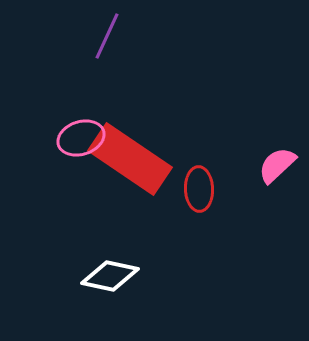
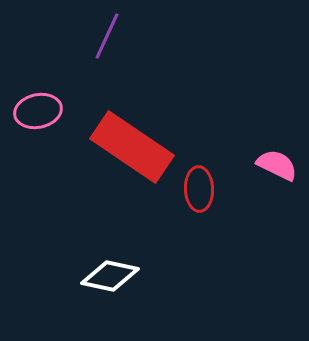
pink ellipse: moved 43 px left, 27 px up; rotated 6 degrees clockwise
red rectangle: moved 2 px right, 12 px up
pink semicircle: rotated 69 degrees clockwise
